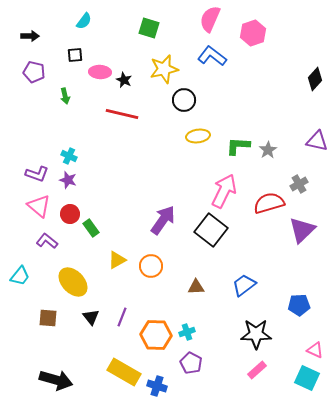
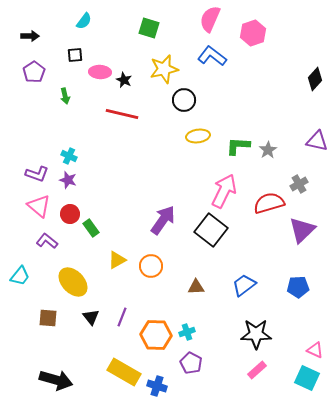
purple pentagon at (34, 72): rotated 25 degrees clockwise
blue pentagon at (299, 305): moved 1 px left, 18 px up
